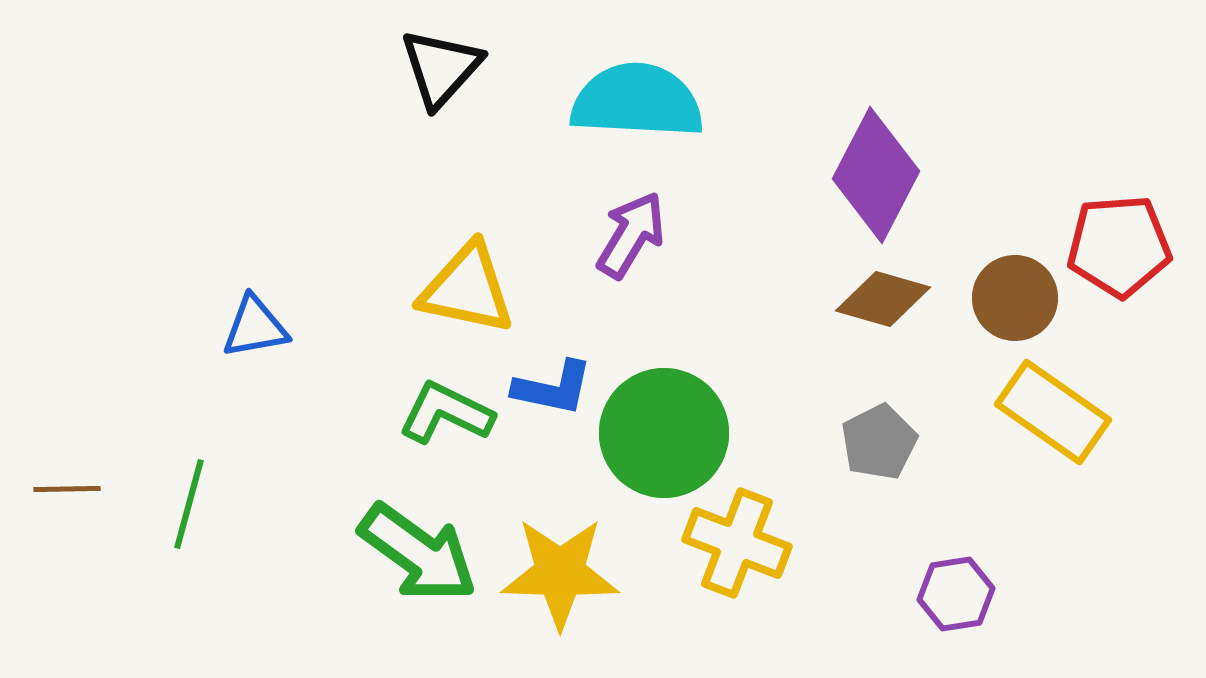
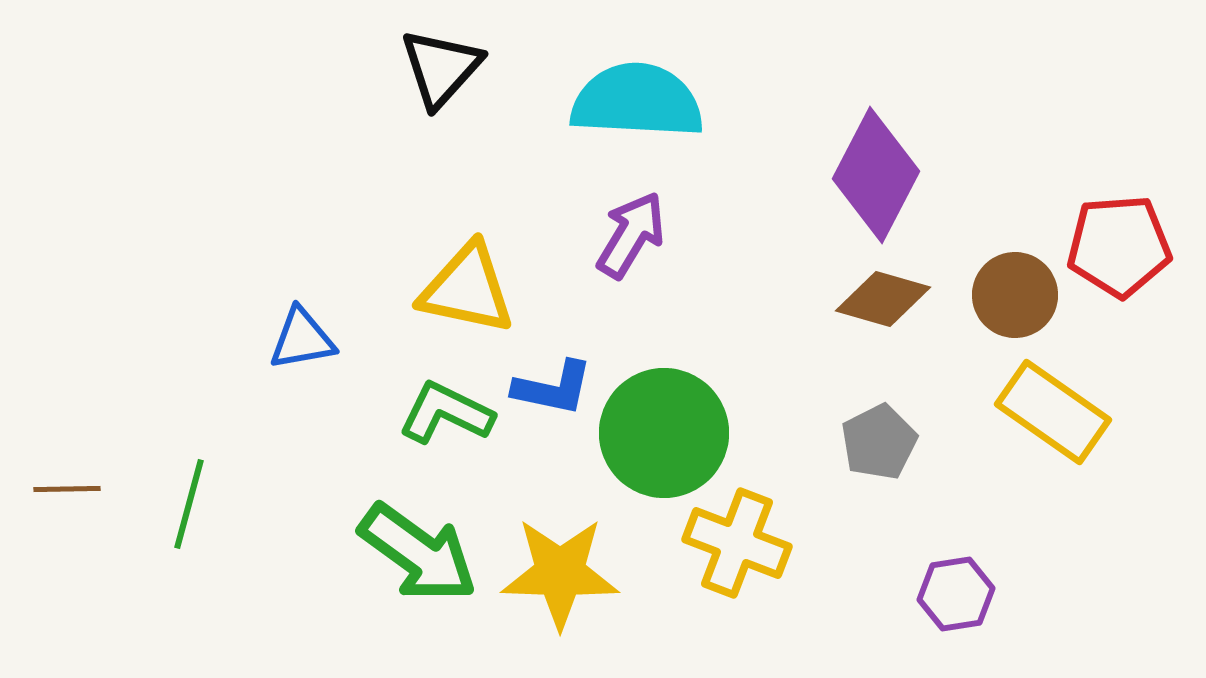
brown circle: moved 3 px up
blue triangle: moved 47 px right, 12 px down
